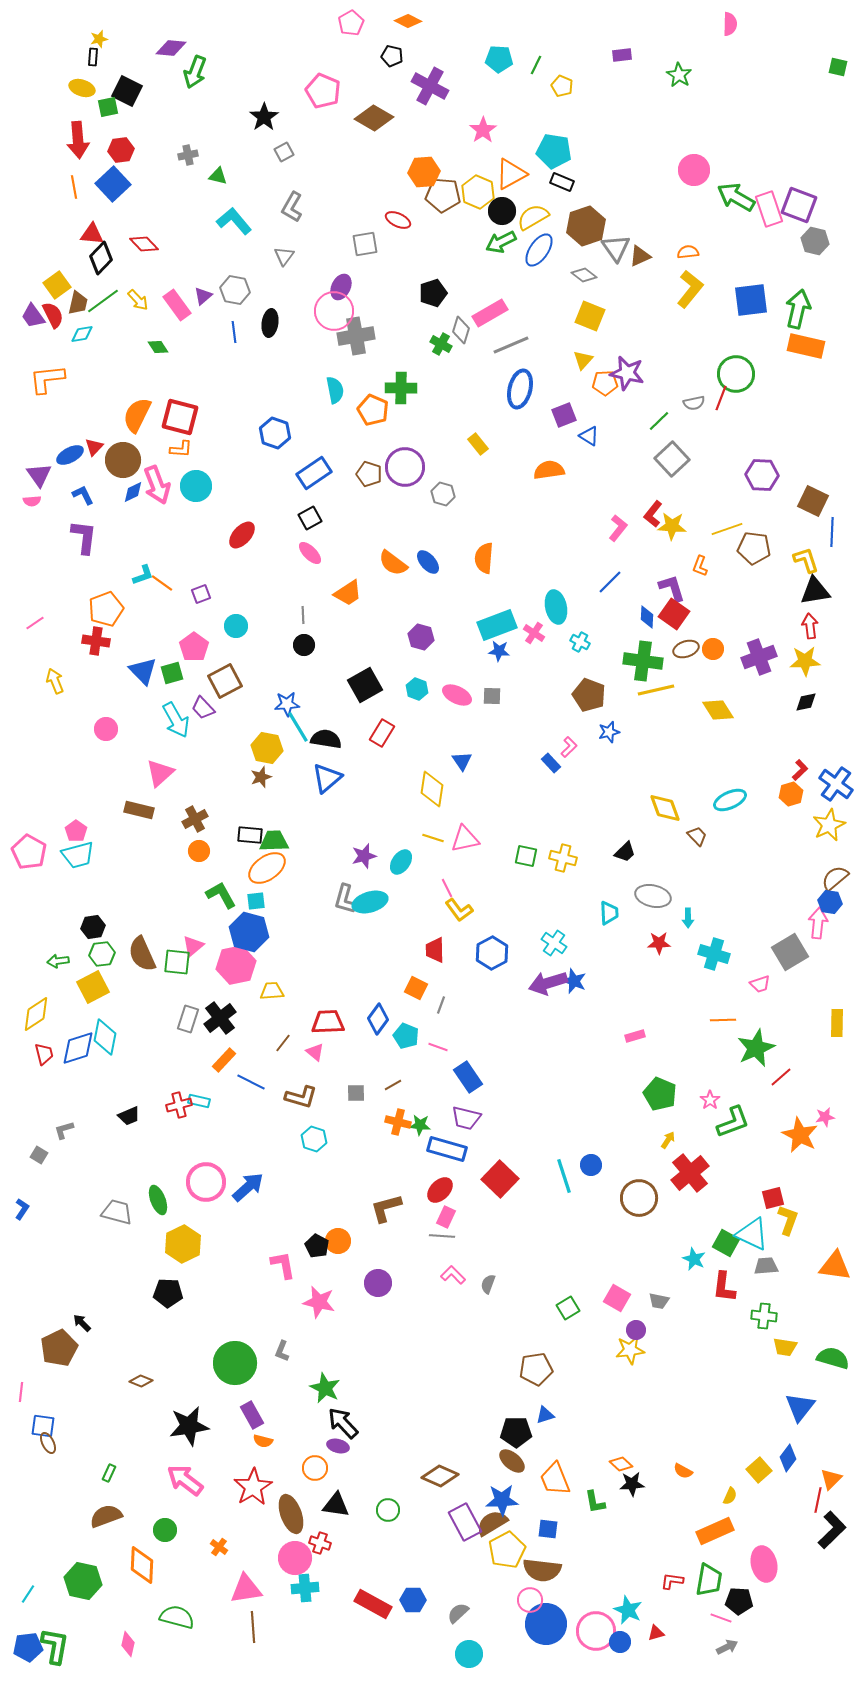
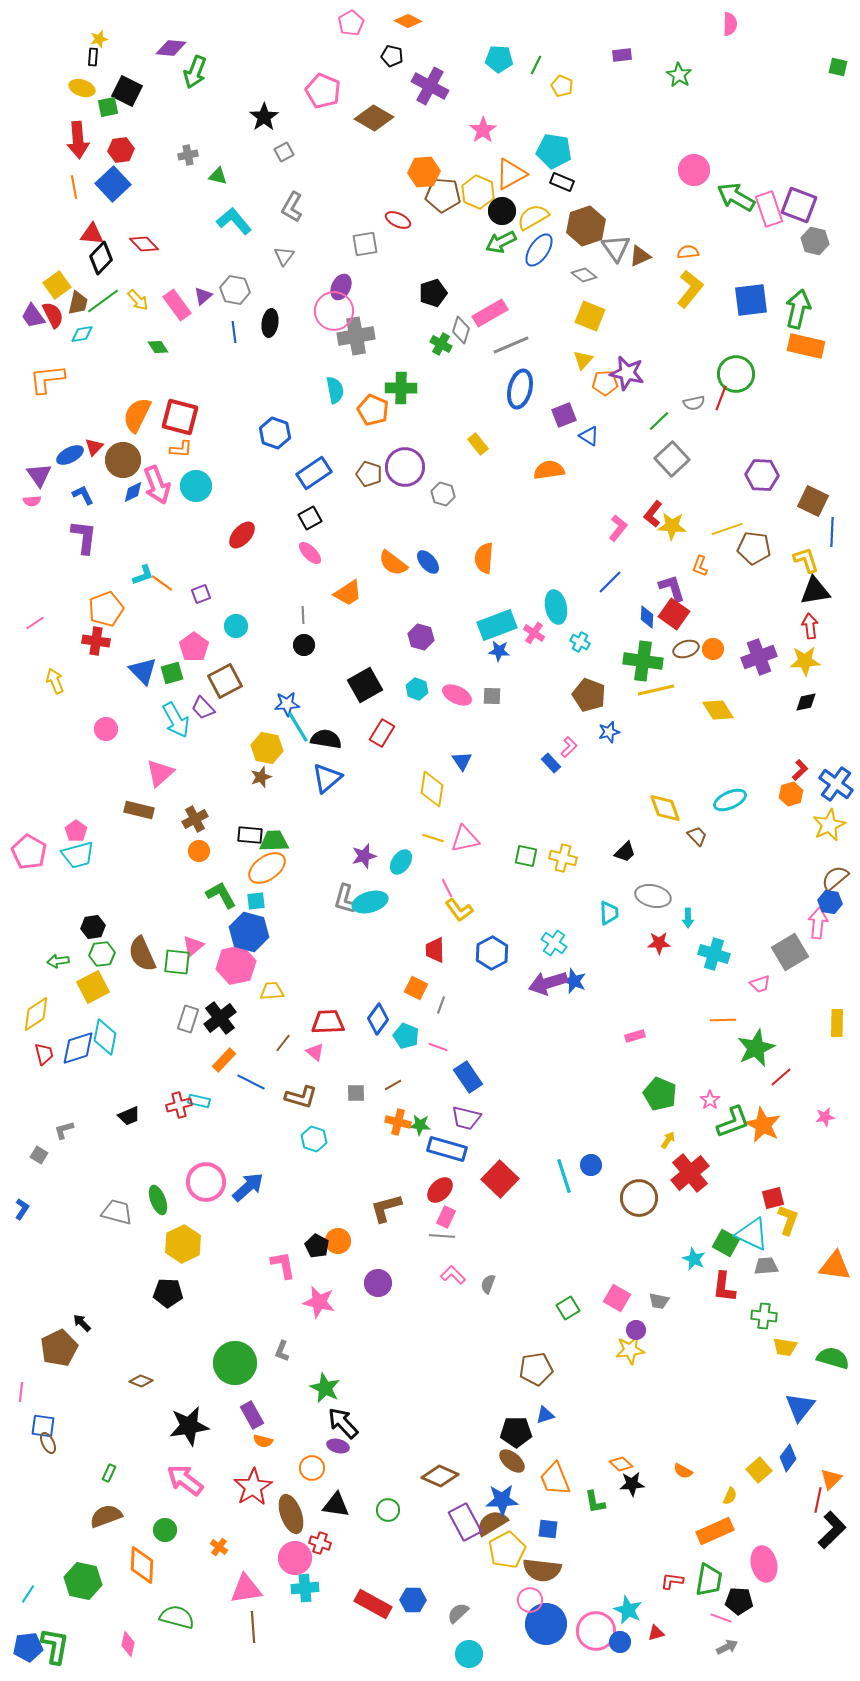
orange star at (800, 1135): moved 37 px left, 10 px up
orange circle at (315, 1468): moved 3 px left
